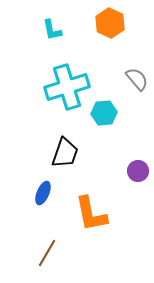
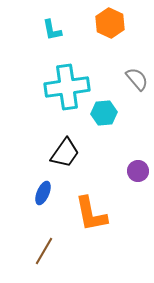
cyan cross: rotated 9 degrees clockwise
black trapezoid: rotated 16 degrees clockwise
brown line: moved 3 px left, 2 px up
